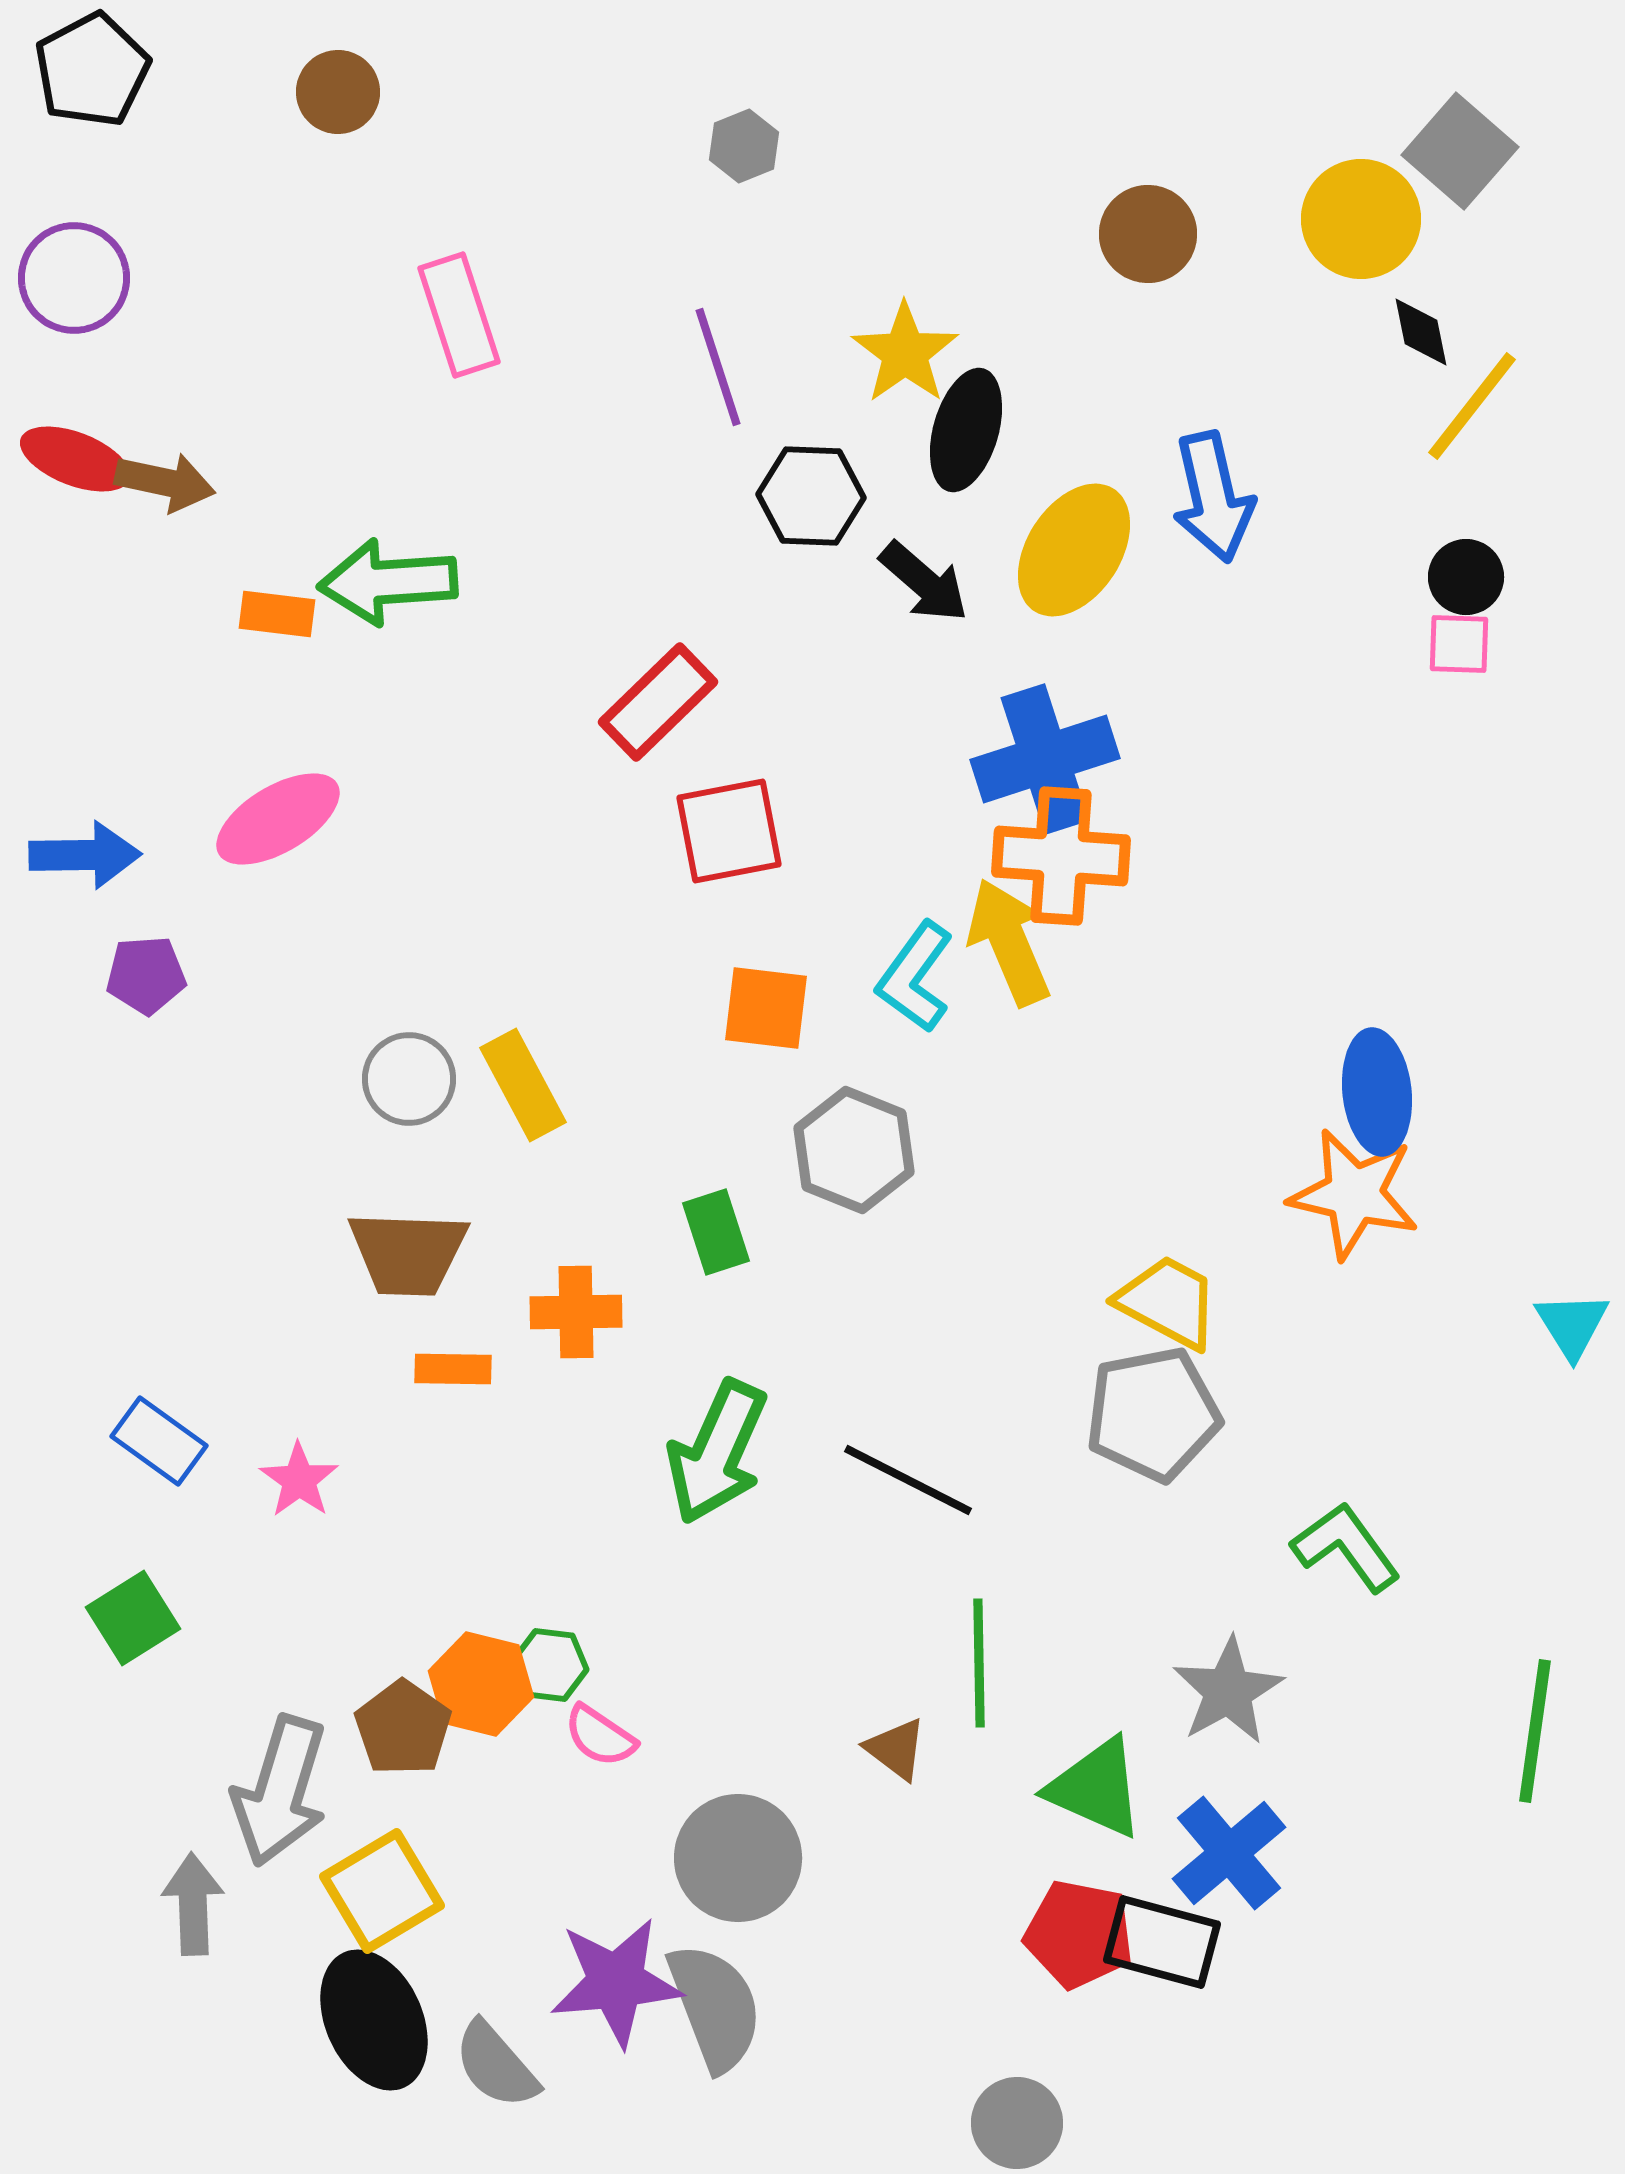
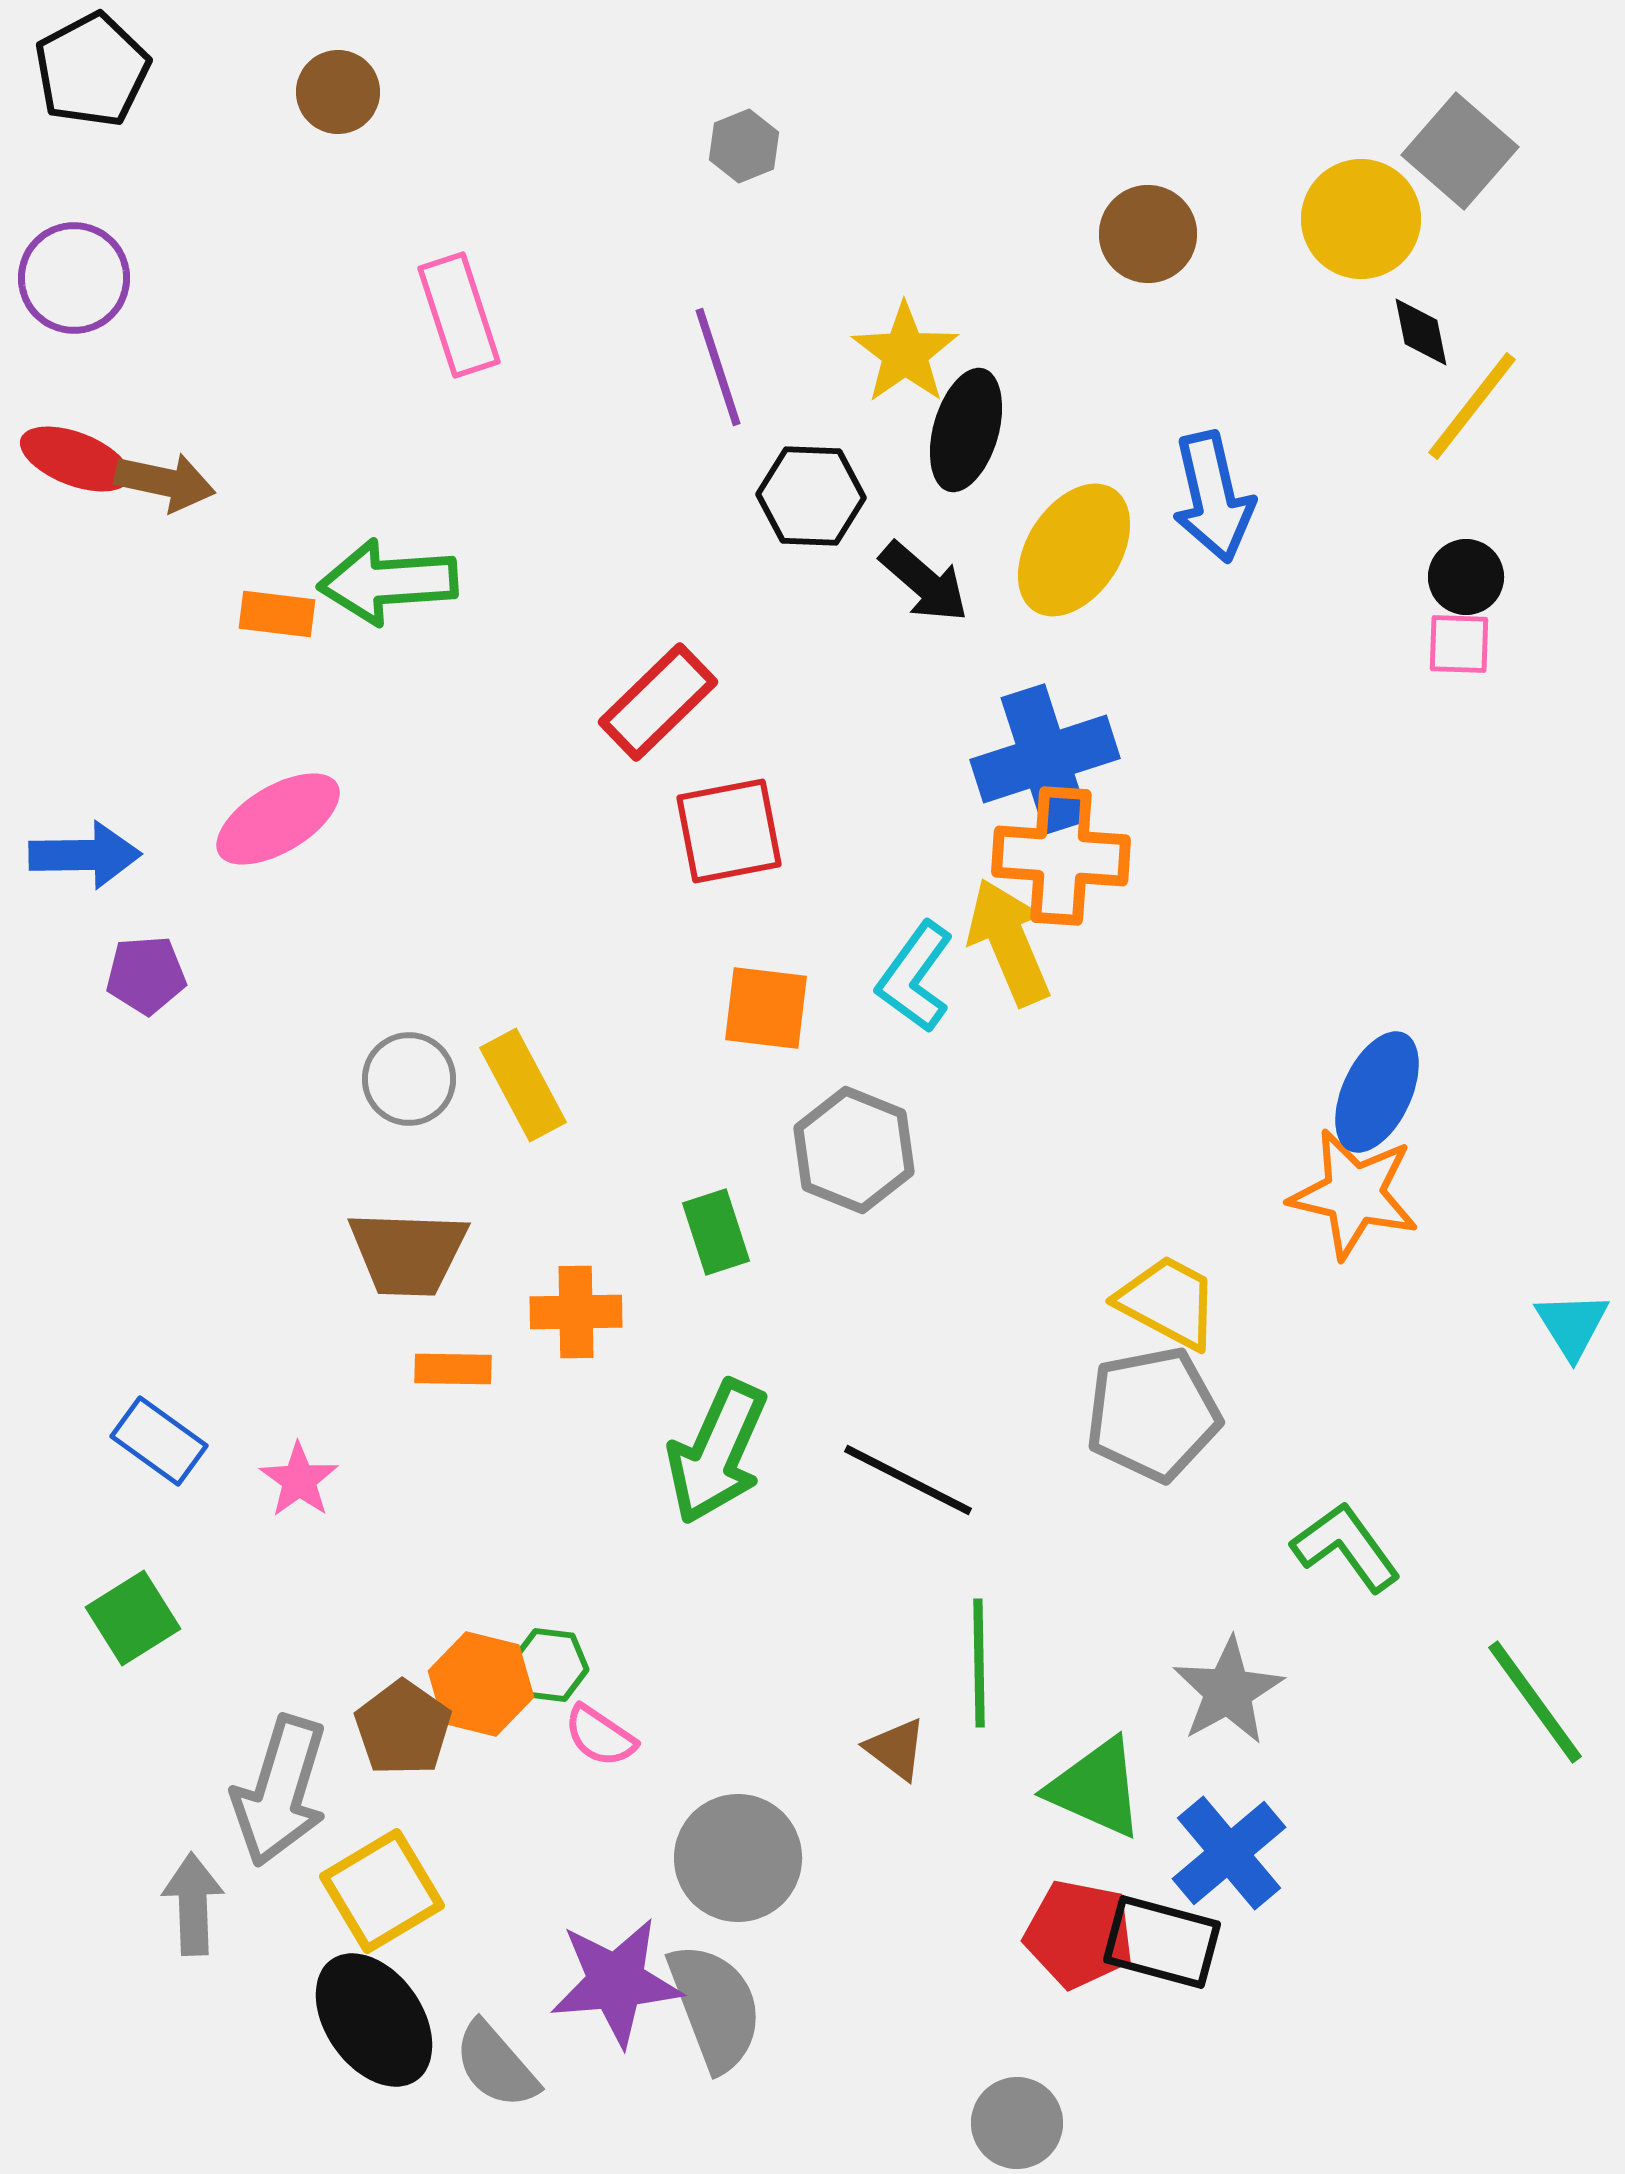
blue ellipse at (1377, 1092): rotated 31 degrees clockwise
green line at (1535, 1731): moved 29 px up; rotated 44 degrees counterclockwise
black ellipse at (374, 2020): rotated 11 degrees counterclockwise
